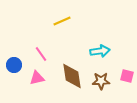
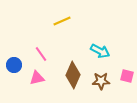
cyan arrow: rotated 36 degrees clockwise
brown diamond: moved 1 px right, 1 px up; rotated 32 degrees clockwise
